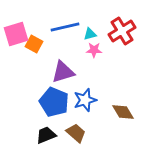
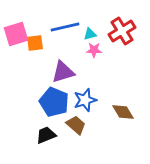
orange square: moved 1 px right, 1 px up; rotated 36 degrees counterclockwise
brown trapezoid: moved 8 px up
